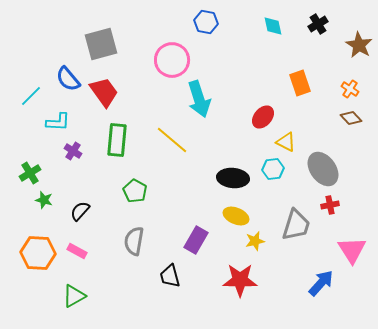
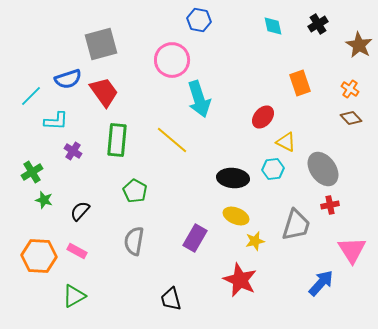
blue hexagon: moved 7 px left, 2 px up
blue semicircle: rotated 68 degrees counterclockwise
cyan L-shape: moved 2 px left, 1 px up
green cross: moved 2 px right, 1 px up
purple rectangle: moved 1 px left, 2 px up
orange hexagon: moved 1 px right, 3 px down
black trapezoid: moved 1 px right, 23 px down
red star: rotated 24 degrees clockwise
